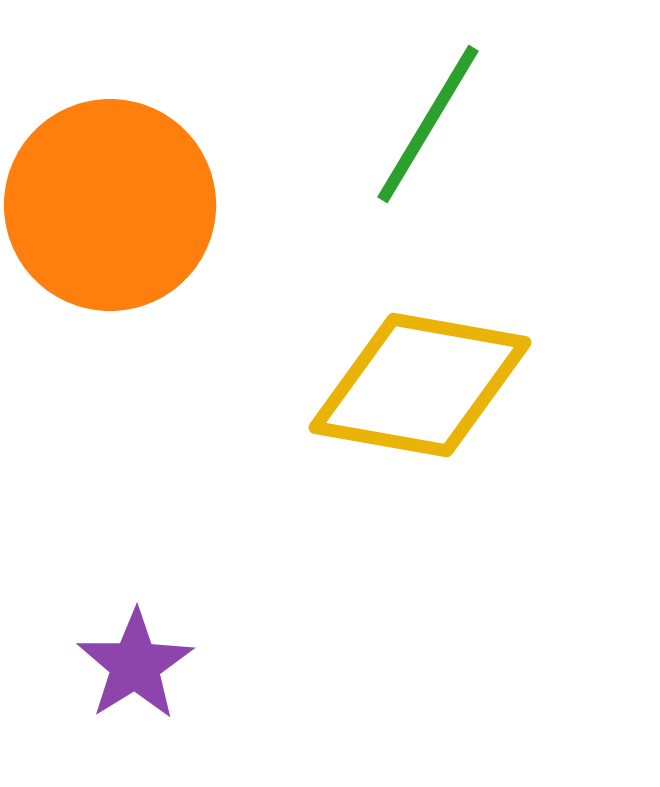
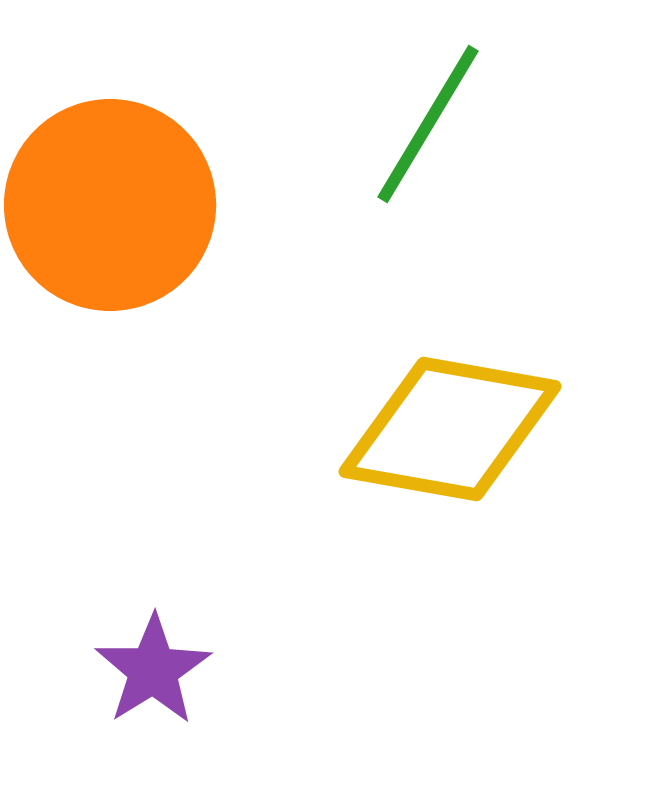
yellow diamond: moved 30 px right, 44 px down
purple star: moved 18 px right, 5 px down
